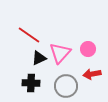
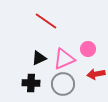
red line: moved 17 px right, 14 px up
pink triangle: moved 4 px right, 6 px down; rotated 25 degrees clockwise
red arrow: moved 4 px right
gray circle: moved 3 px left, 2 px up
